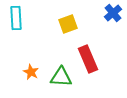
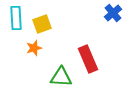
yellow square: moved 26 px left
orange star: moved 3 px right, 24 px up; rotated 28 degrees clockwise
